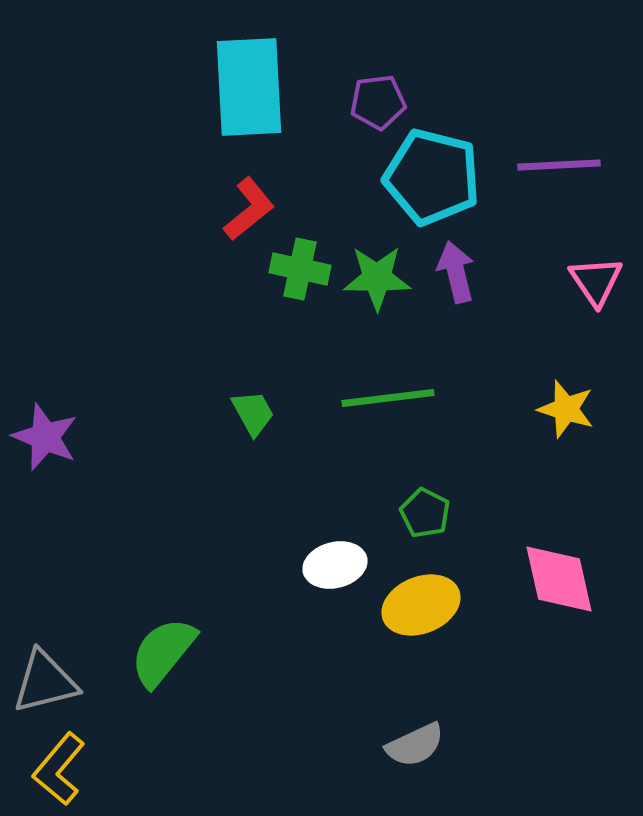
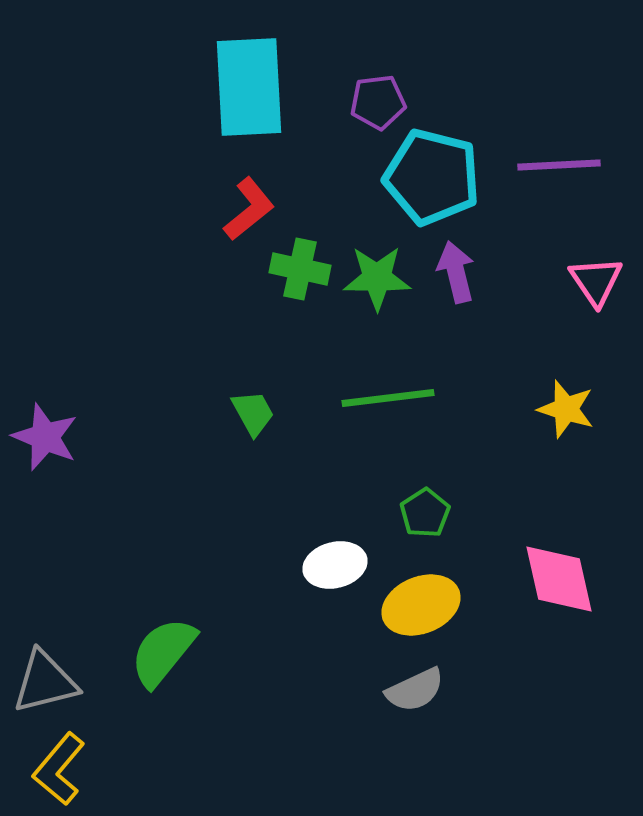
green pentagon: rotated 12 degrees clockwise
gray semicircle: moved 55 px up
